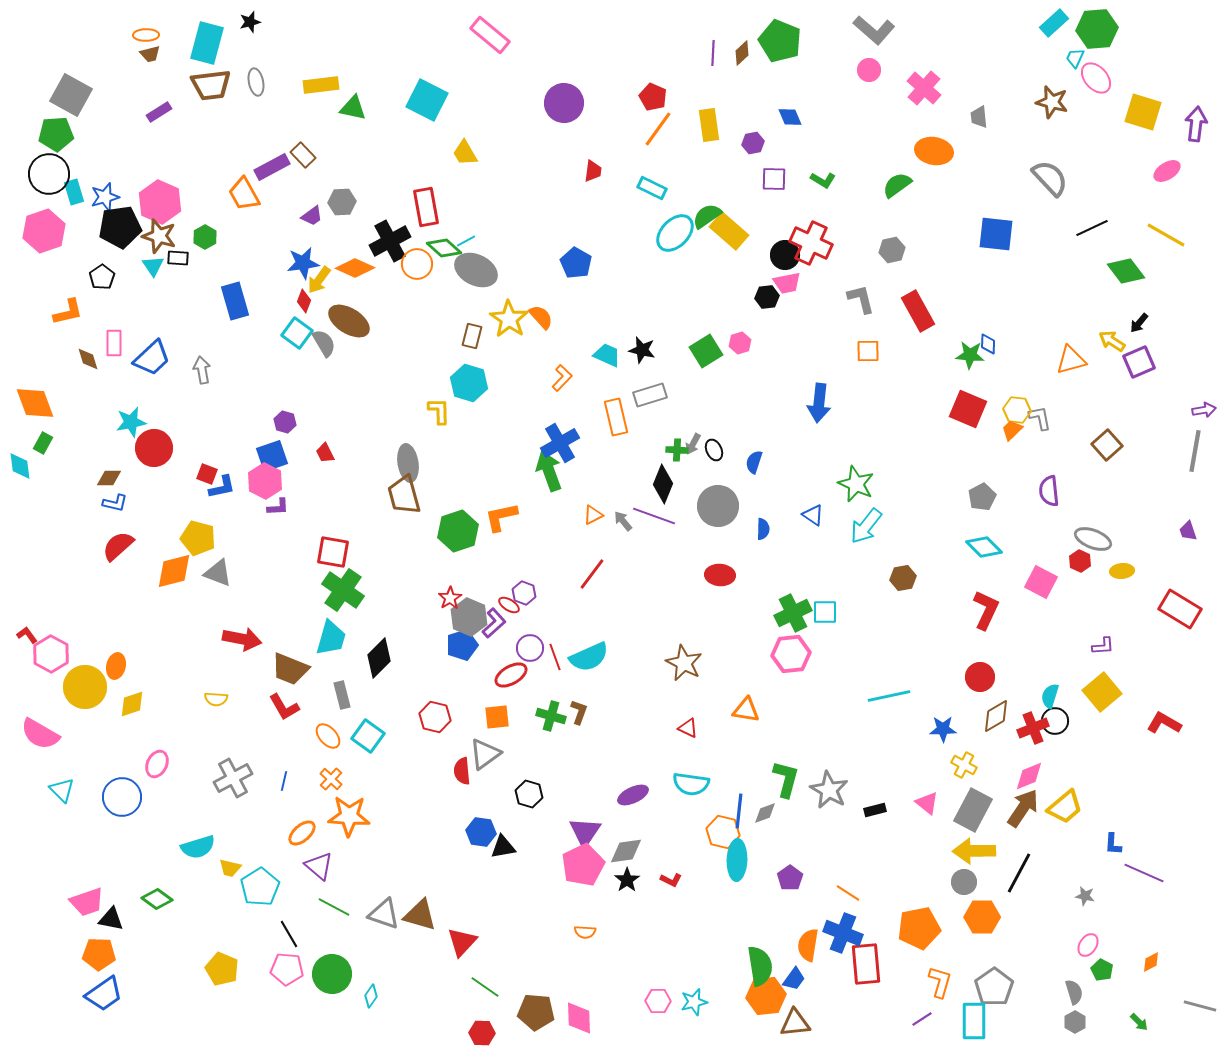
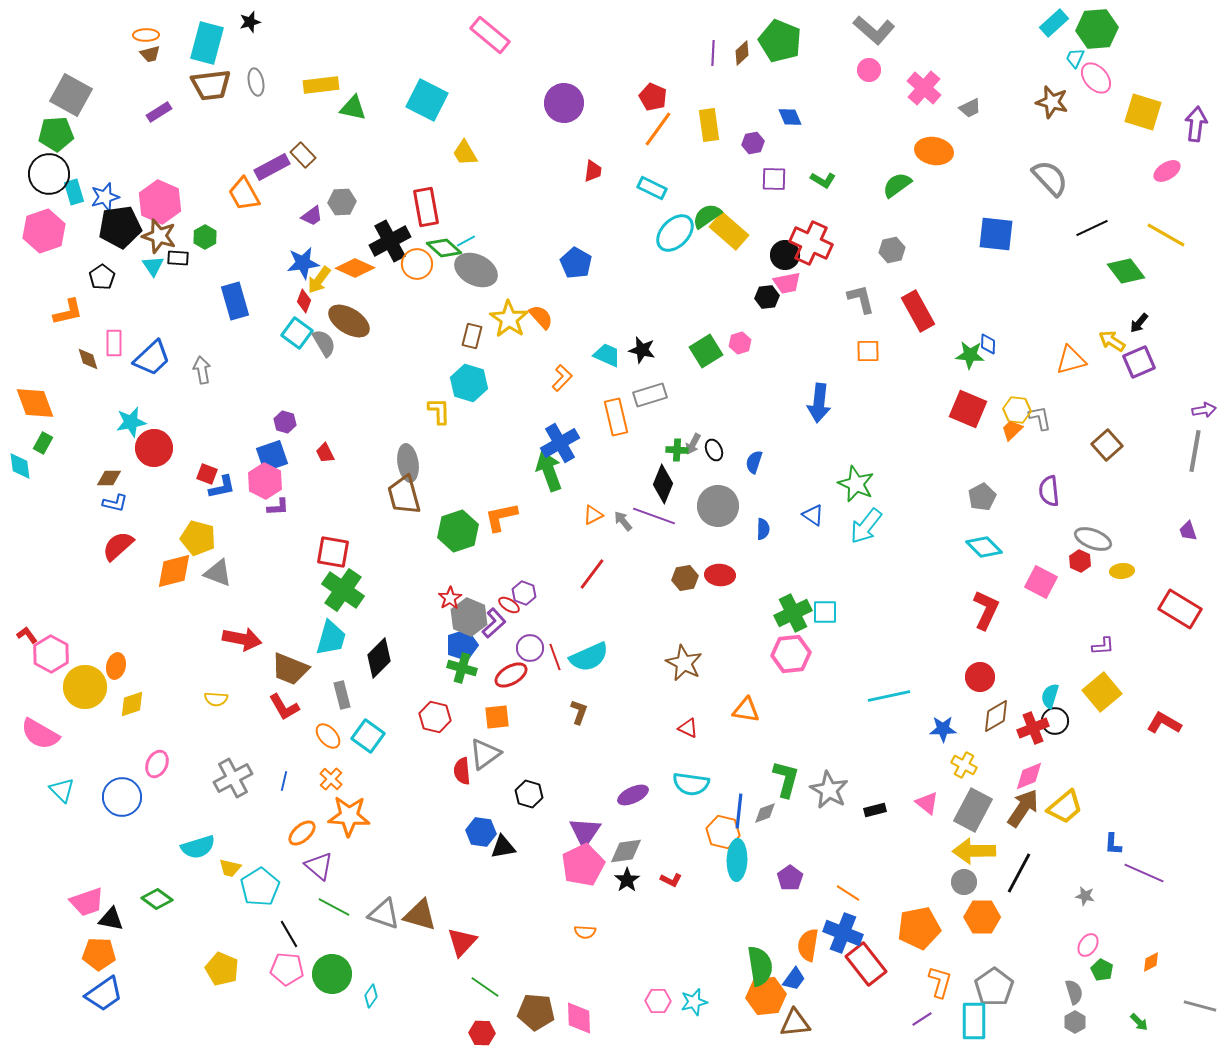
gray trapezoid at (979, 117): moved 9 px left, 9 px up; rotated 110 degrees counterclockwise
brown hexagon at (903, 578): moved 218 px left
green cross at (551, 716): moved 89 px left, 48 px up
red rectangle at (866, 964): rotated 33 degrees counterclockwise
